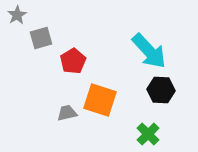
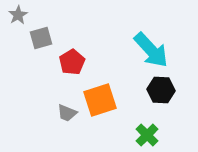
gray star: moved 1 px right
cyan arrow: moved 2 px right, 1 px up
red pentagon: moved 1 px left, 1 px down
orange square: rotated 36 degrees counterclockwise
gray trapezoid: rotated 145 degrees counterclockwise
green cross: moved 1 px left, 1 px down
